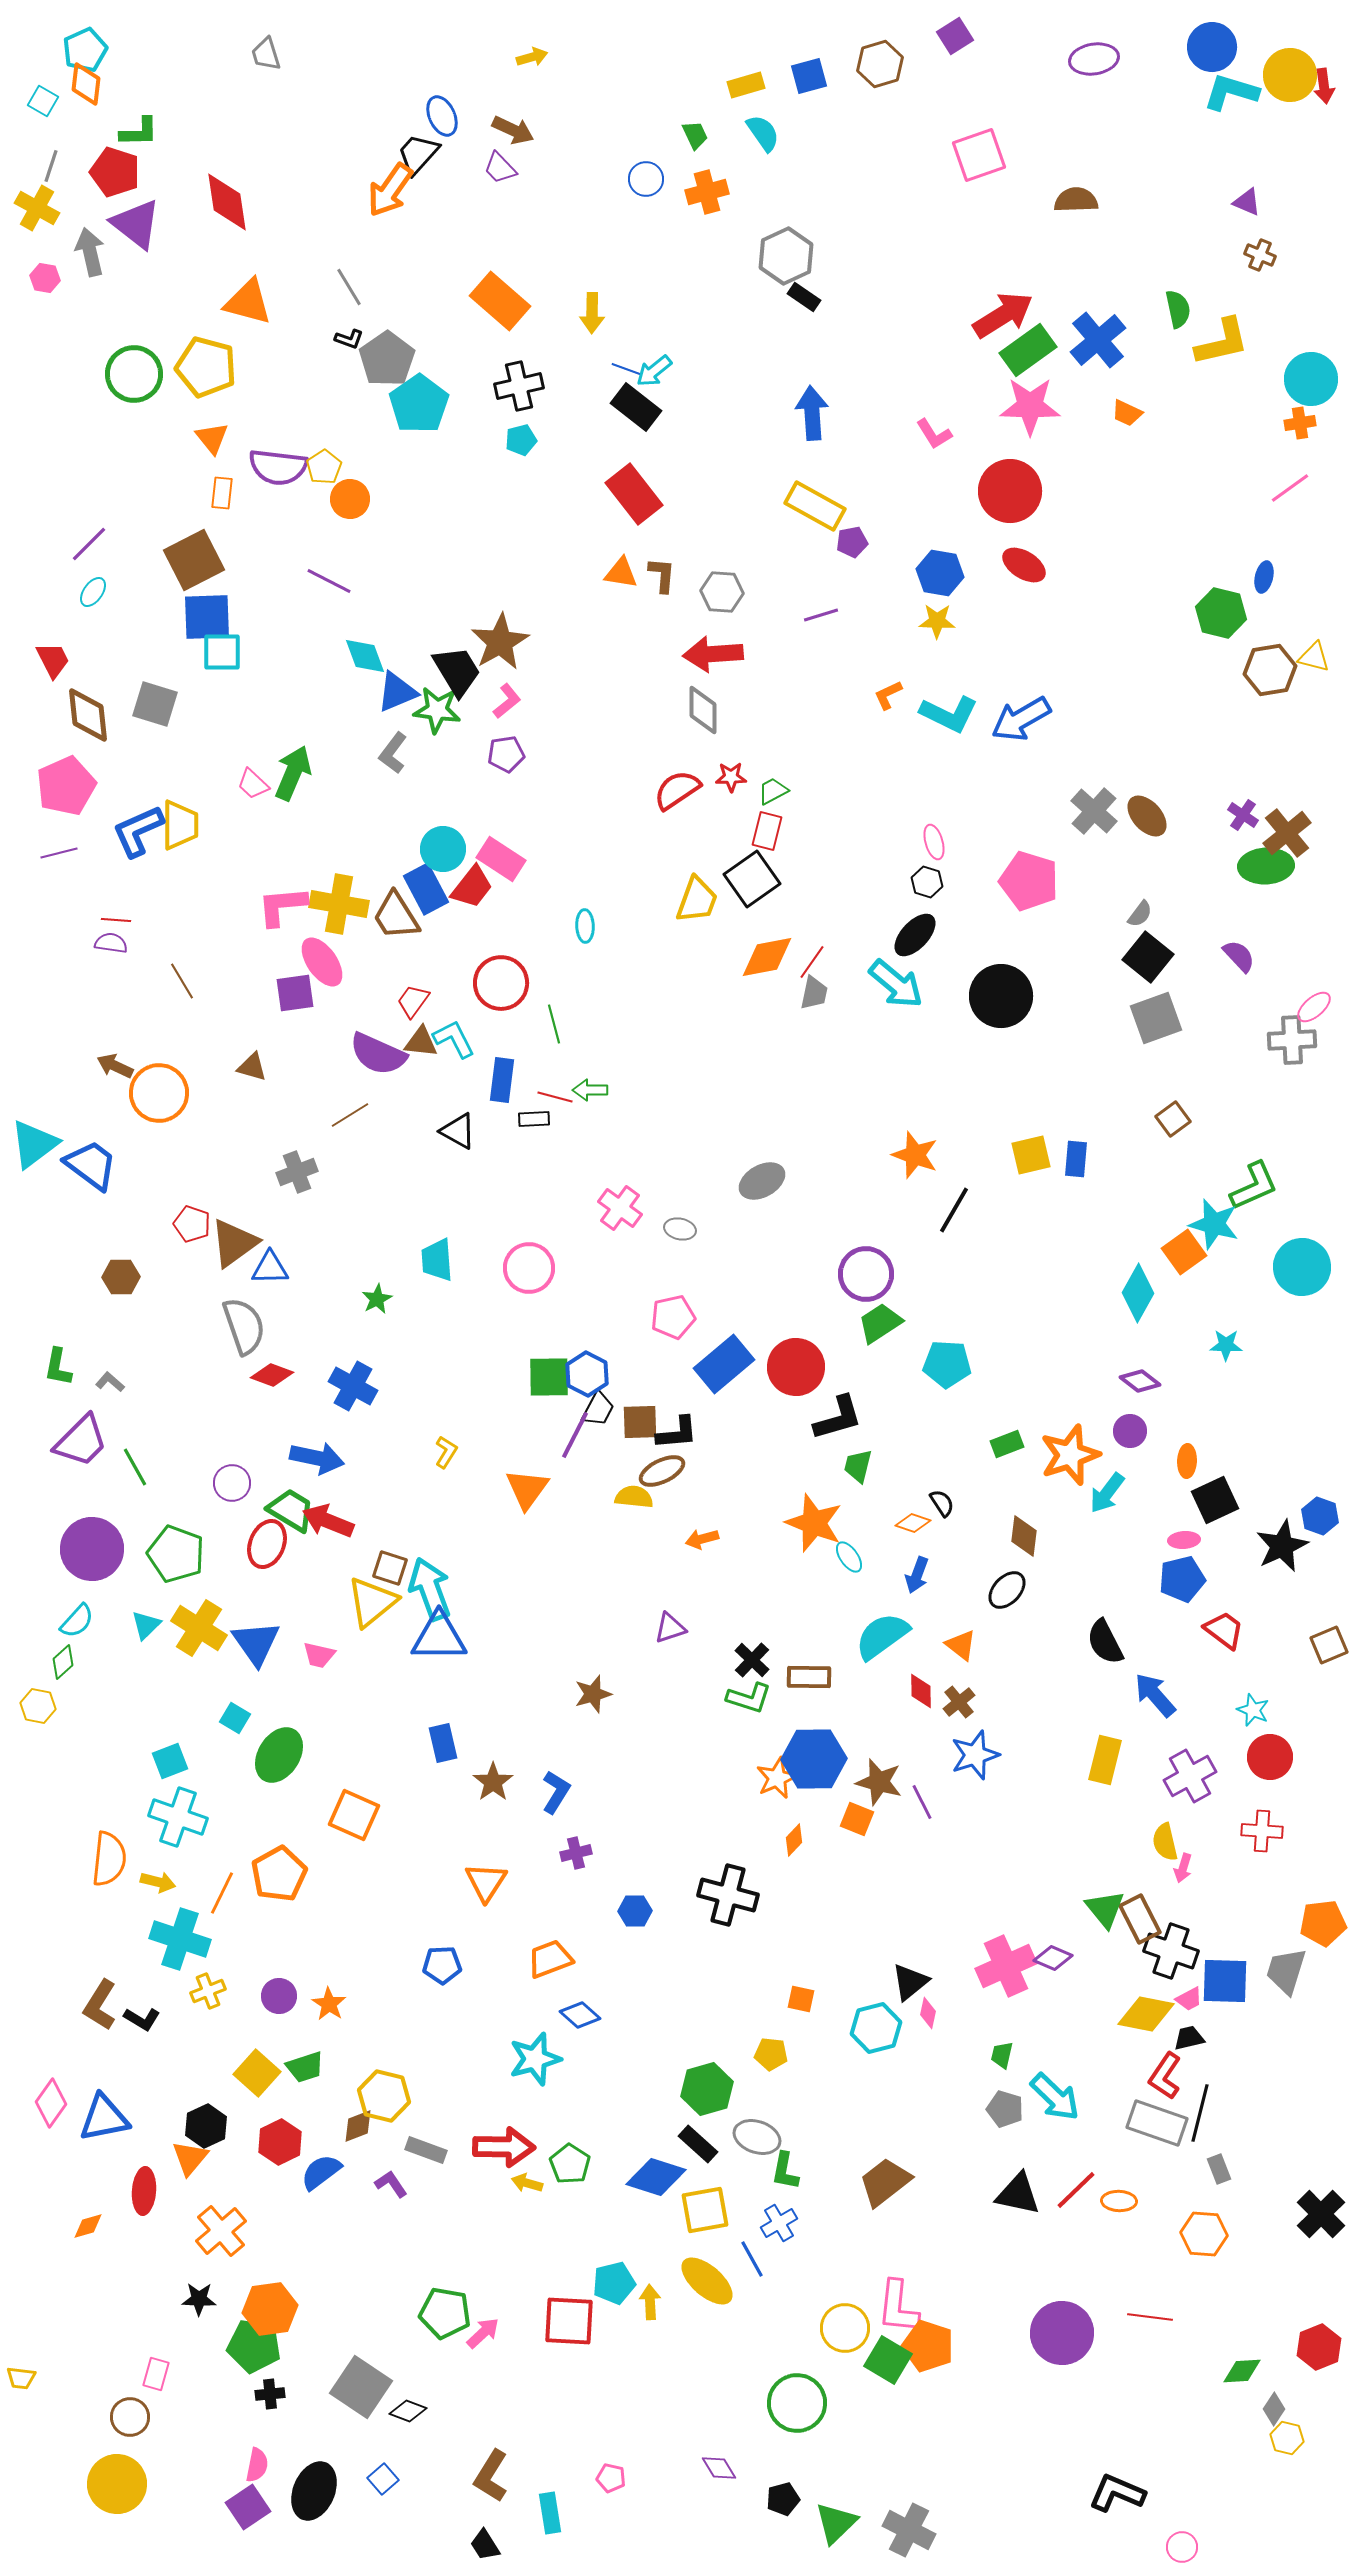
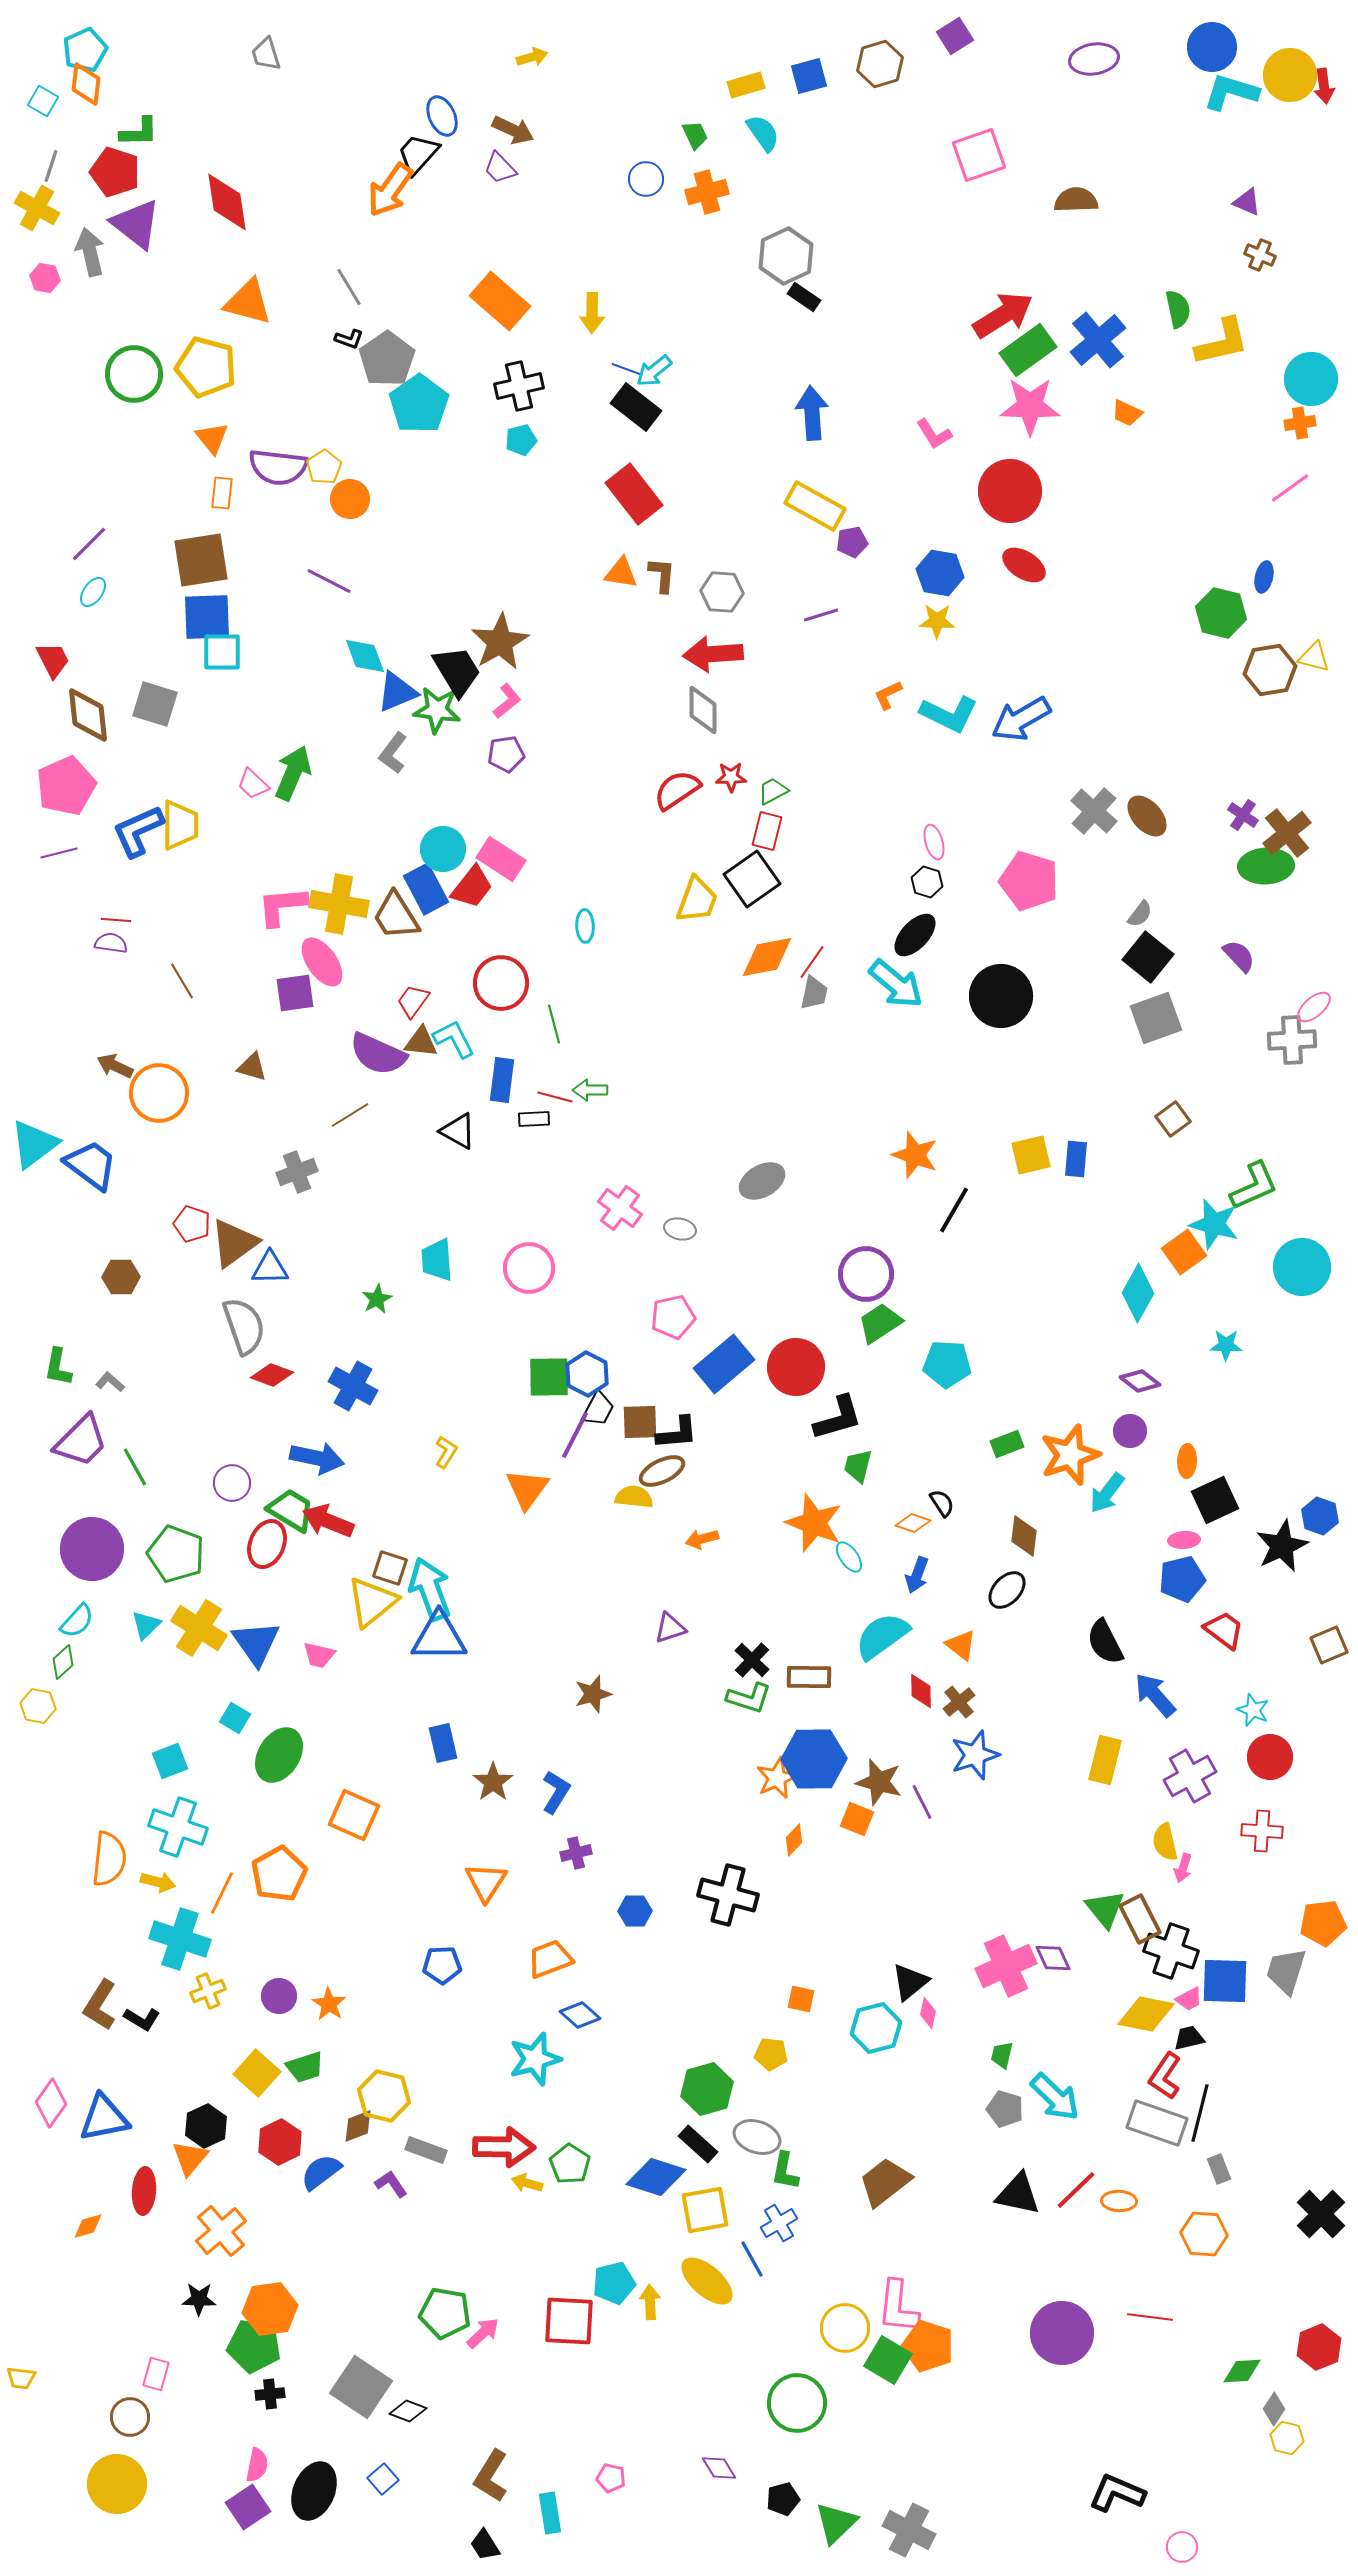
brown square at (194, 560): moved 7 px right; rotated 18 degrees clockwise
cyan cross at (178, 1817): moved 10 px down
purple diamond at (1053, 1958): rotated 42 degrees clockwise
